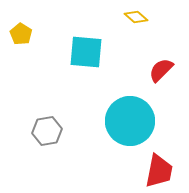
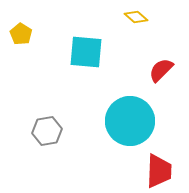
red trapezoid: rotated 9 degrees counterclockwise
